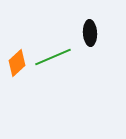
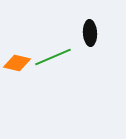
orange diamond: rotated 56 degrees clockwise
